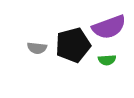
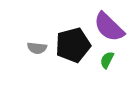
purple semicircle: rotated 64 degrees clockwise
green semicircle: rotated 120 degrees clockwise
